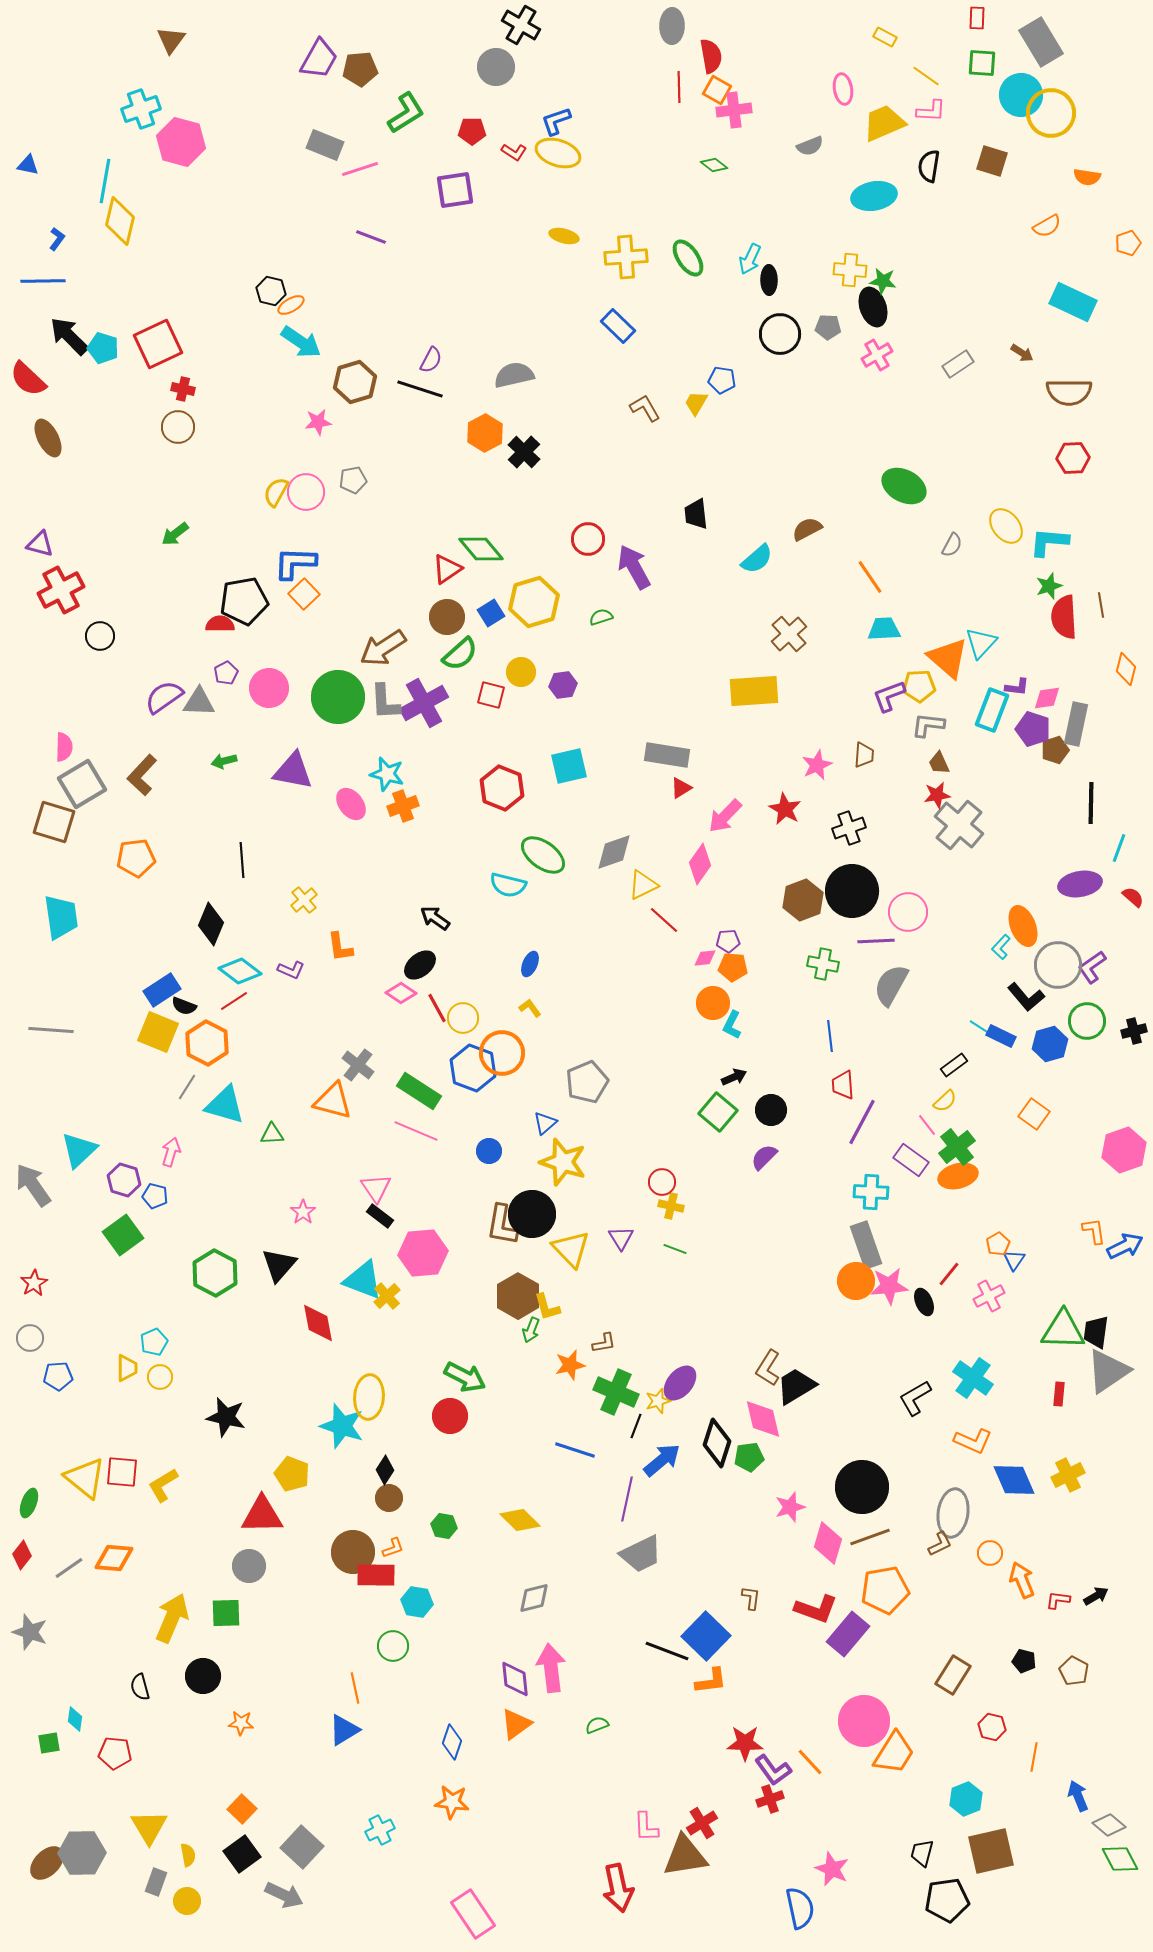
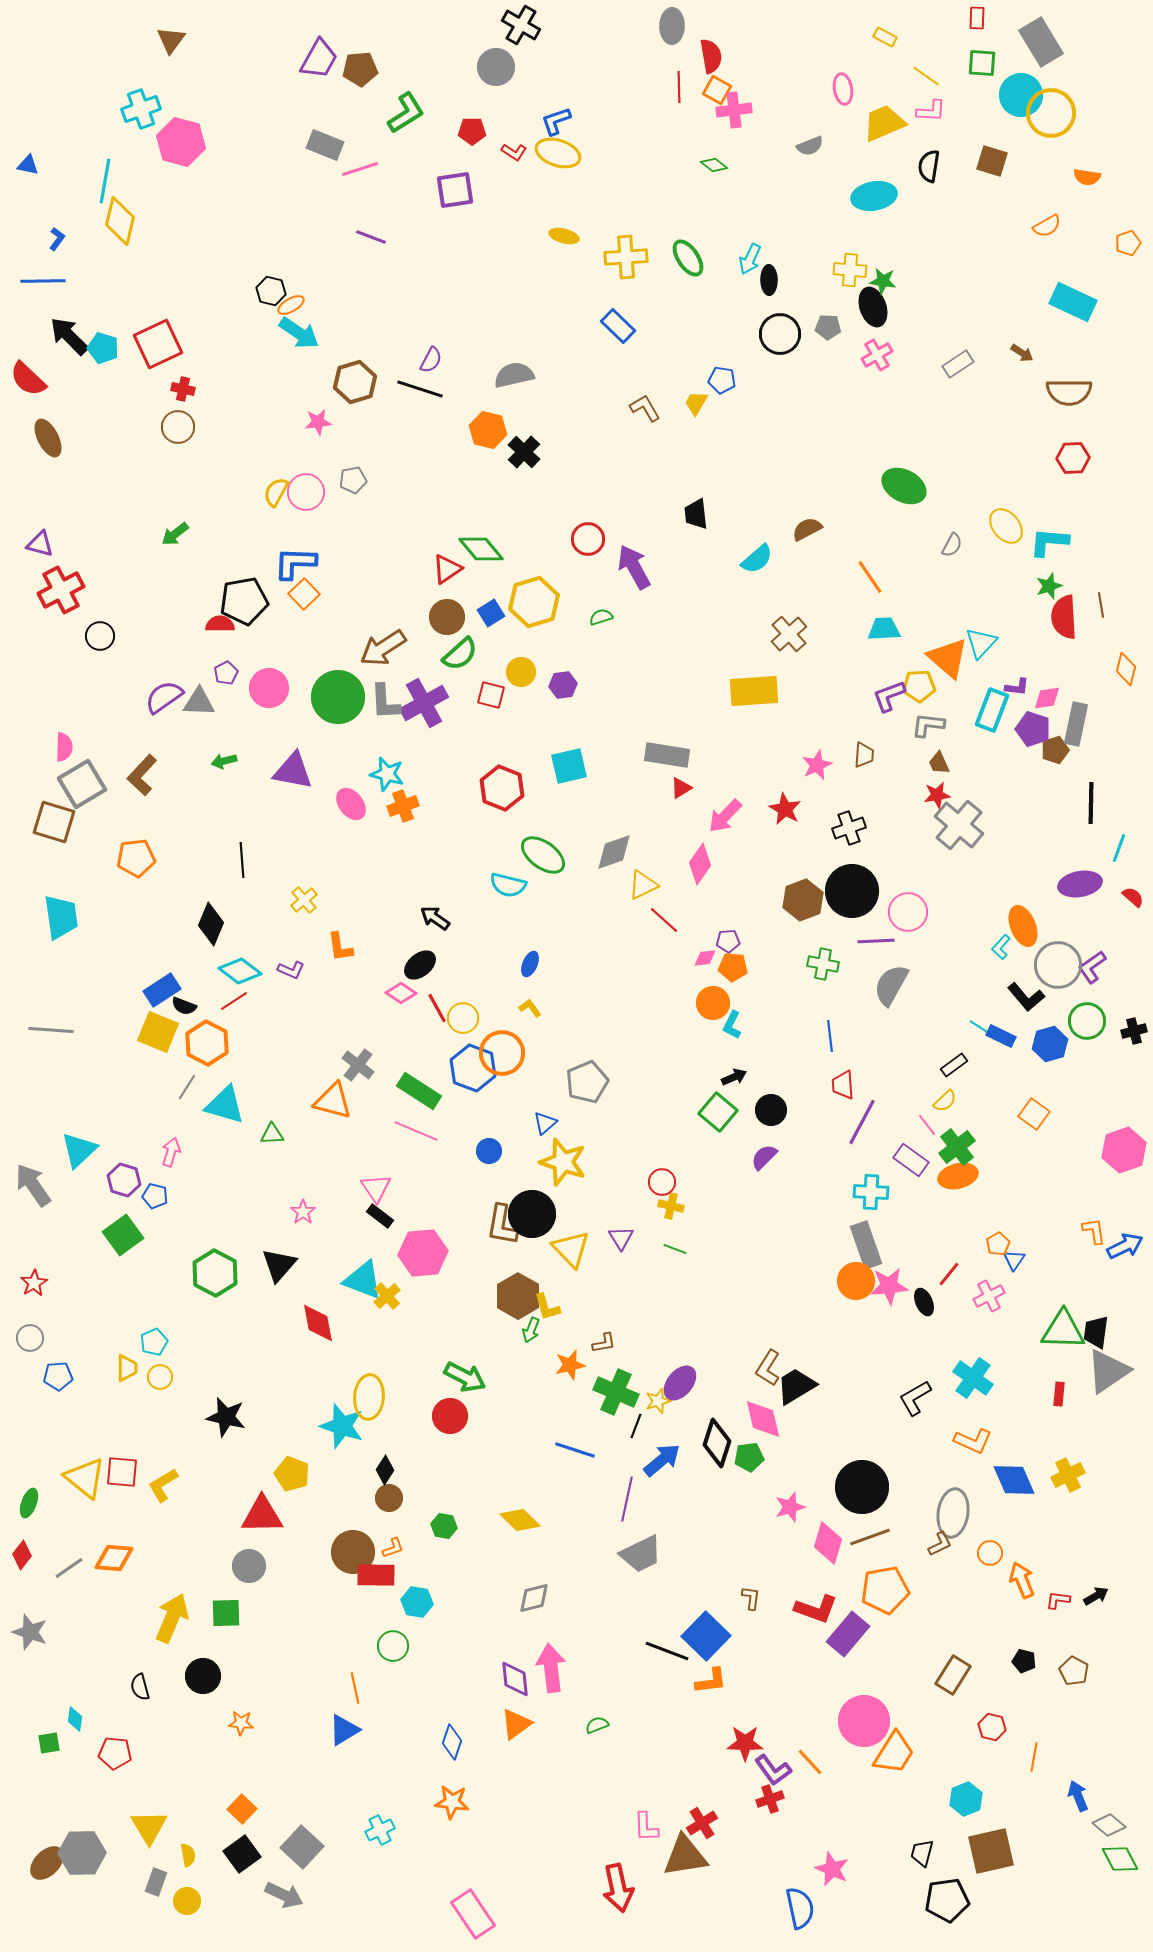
cyan arrow at (301, 342): moved 2 px left, 9 px up
orange hexagon at (485, 433): moved 3 px right, 3 px up; rotated 18 degrees counterclockwise
